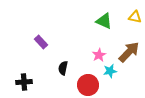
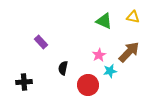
yellow triangle: moved 2 px left
